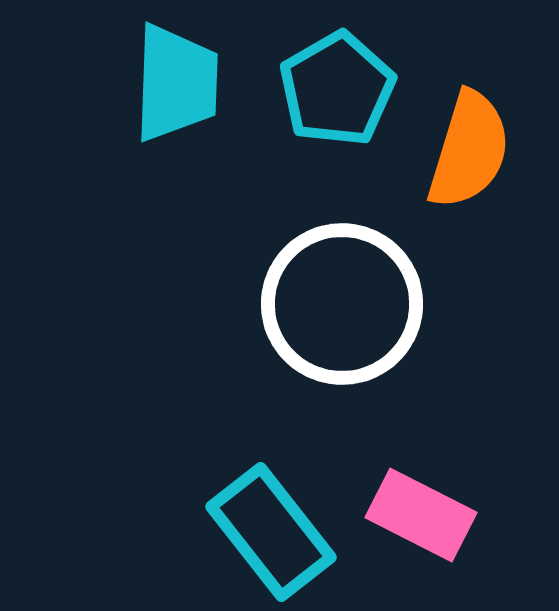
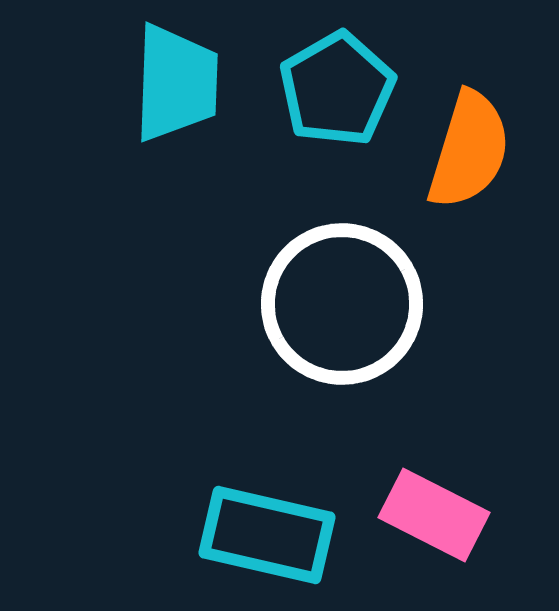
pink rectangle: moved 13 px right
cyan rectangle: moved 4 px left, 3 px down; rotated 39 degrees counterclockwise
